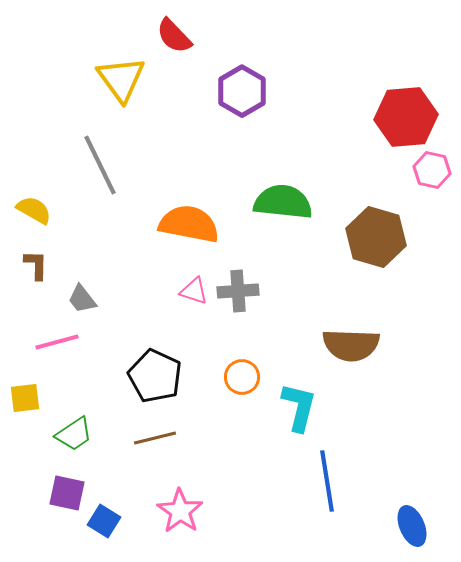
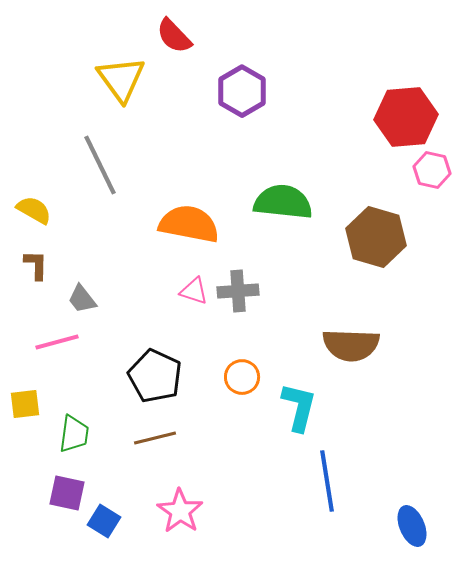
yellow square: moved 6 px down
green trapezoid: rotated 48 degrees counterclockwise
